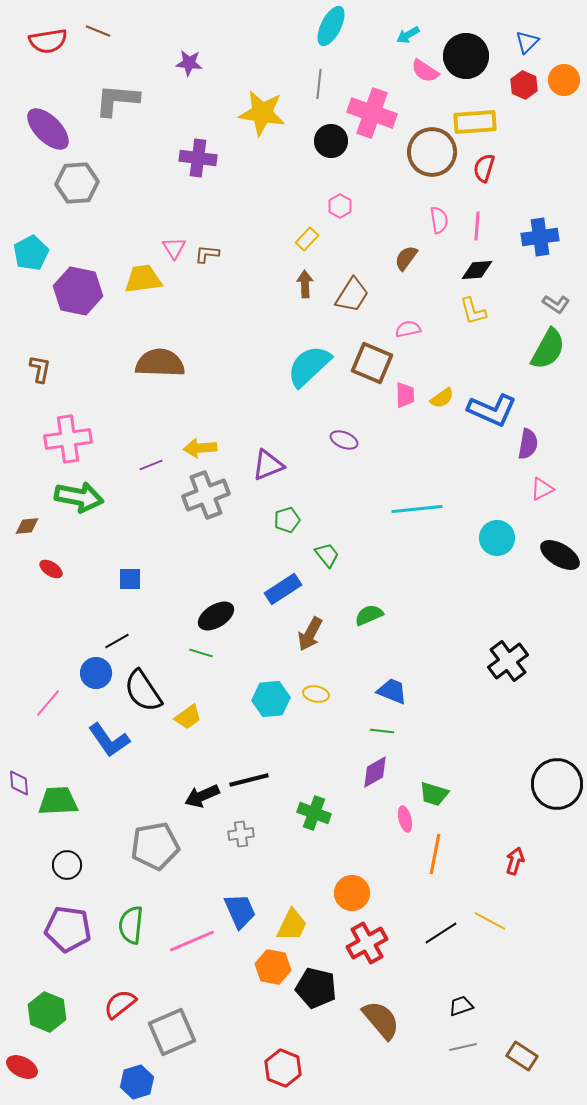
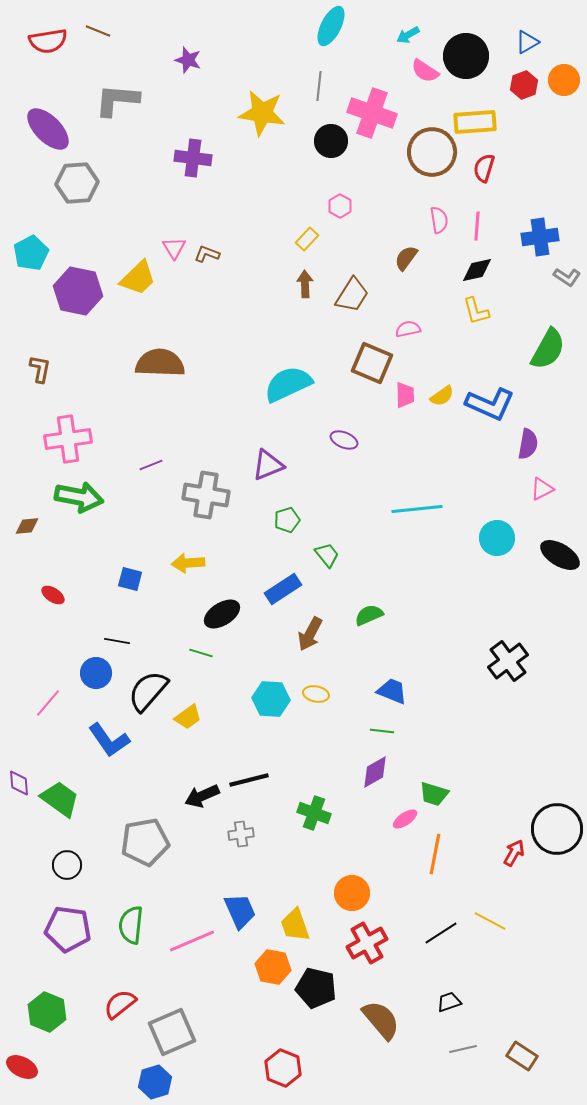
blue triangle at (527, 42): rotated 15 degrees clockwise
purple star at (189, 63): moved 1 px left, 3 px up; rotated 12 degrees clockwise
gray line at (319, 84): moved 2 px down
red hexagon at (524, 85): rotated 16 degrees clockwise
purple cross at (198, 158): moved 5 px left
brown L-shape at (207, 254): rotated 15 degrees clockwise
black diamond at (477, 270): rotated 8 degrees counterclockwise
yellow trapezoid at (143, 279): moved 5 px left, 1 px up; rotated 144 degrees clockwise
gray L-shape at (556, 304): moved 11 px right, 27 px up
yellow L-shape at (473, 311): moved 3 px right
cyan semicircle at (309, 366): moved 21 px left, 18 px down; rotated 18 degrees clockwise
yellow semicircle at (442, 398): moved 2 px up
blue L-shape at (492, 410): moved 2 px left, 6 px up
yellow arrow at (200, 448): moved 12 px left, 115 px down
gray cross at (206, 495): rotated 30 degrees clockwise
red ellipse at (51, 569): moved 2 px right, 26 px down
blue square at (130, 579): rotated 15 degrees clockwise
black ellipse at (216, 616): moved 6 px right, 2 px up
black line at (117, 641): rotated 40 degrees clockwise
black semicircle at (143, 691): moved 5 px right; rotated 75 degrees clockwise
cyan hexagon at (271, 699): rotated 9 degrees clockwise
black circle at (557, 784): moved 45 px down
green trapezoid at (58, 801): moved 2 px right, 2 px up; rotated 39 degrees clockwise
pink ellipse at (405, 819): rotated 70 degrees clockwise
gray pentagon at (155, 846): moved 10 px left, 4 px up
red arrow at (515, 861): moved 1 px left, 8 px up; rotated 12 degrees clockwise
yellow trapezoid at (292, 925): moved 3 px right; rotated 135 degrees clockwise
black trapezoid at (461, 1006): moved 12 px left, 4 px up
gray line at (463, 1047): moved 2 px down
blue hexagon at (137, 1082): moved 18 px right
